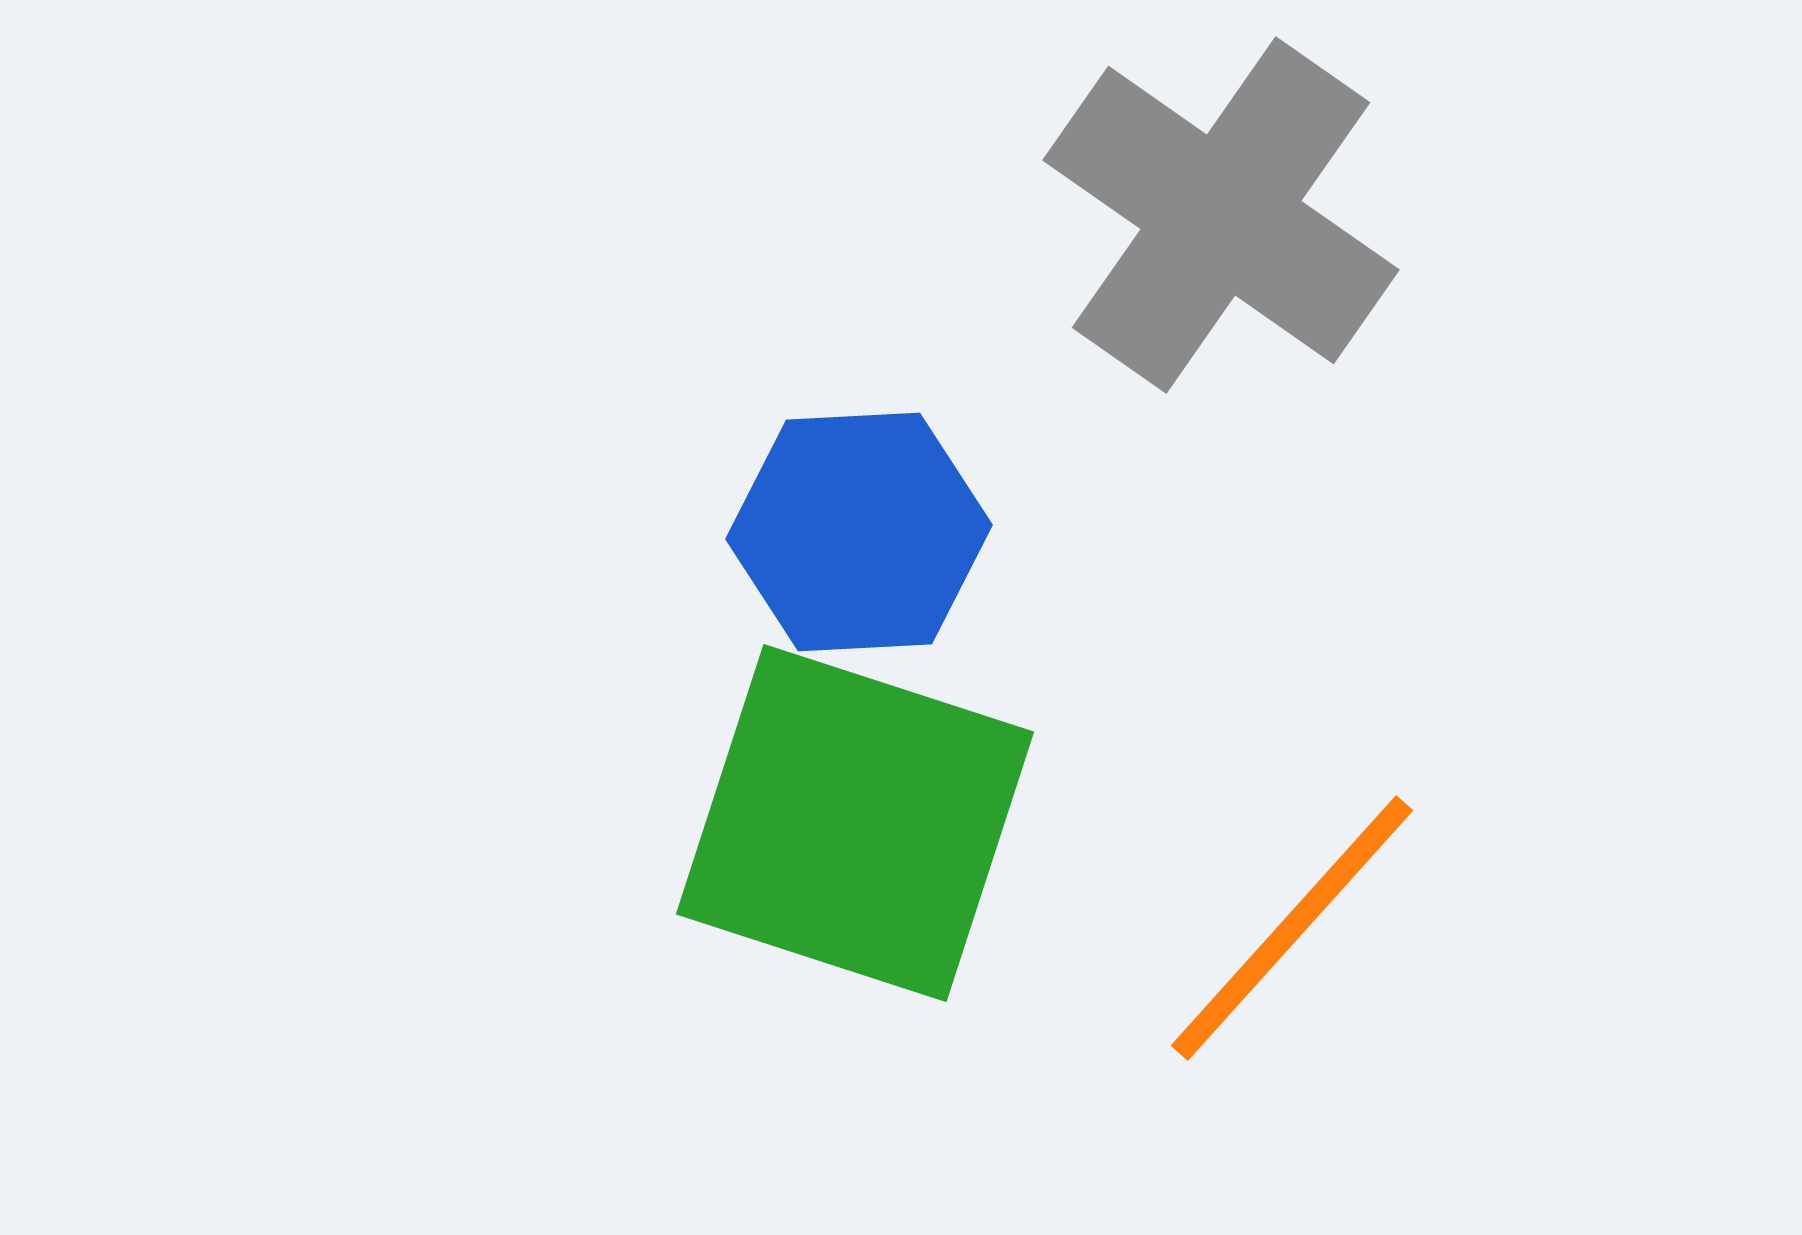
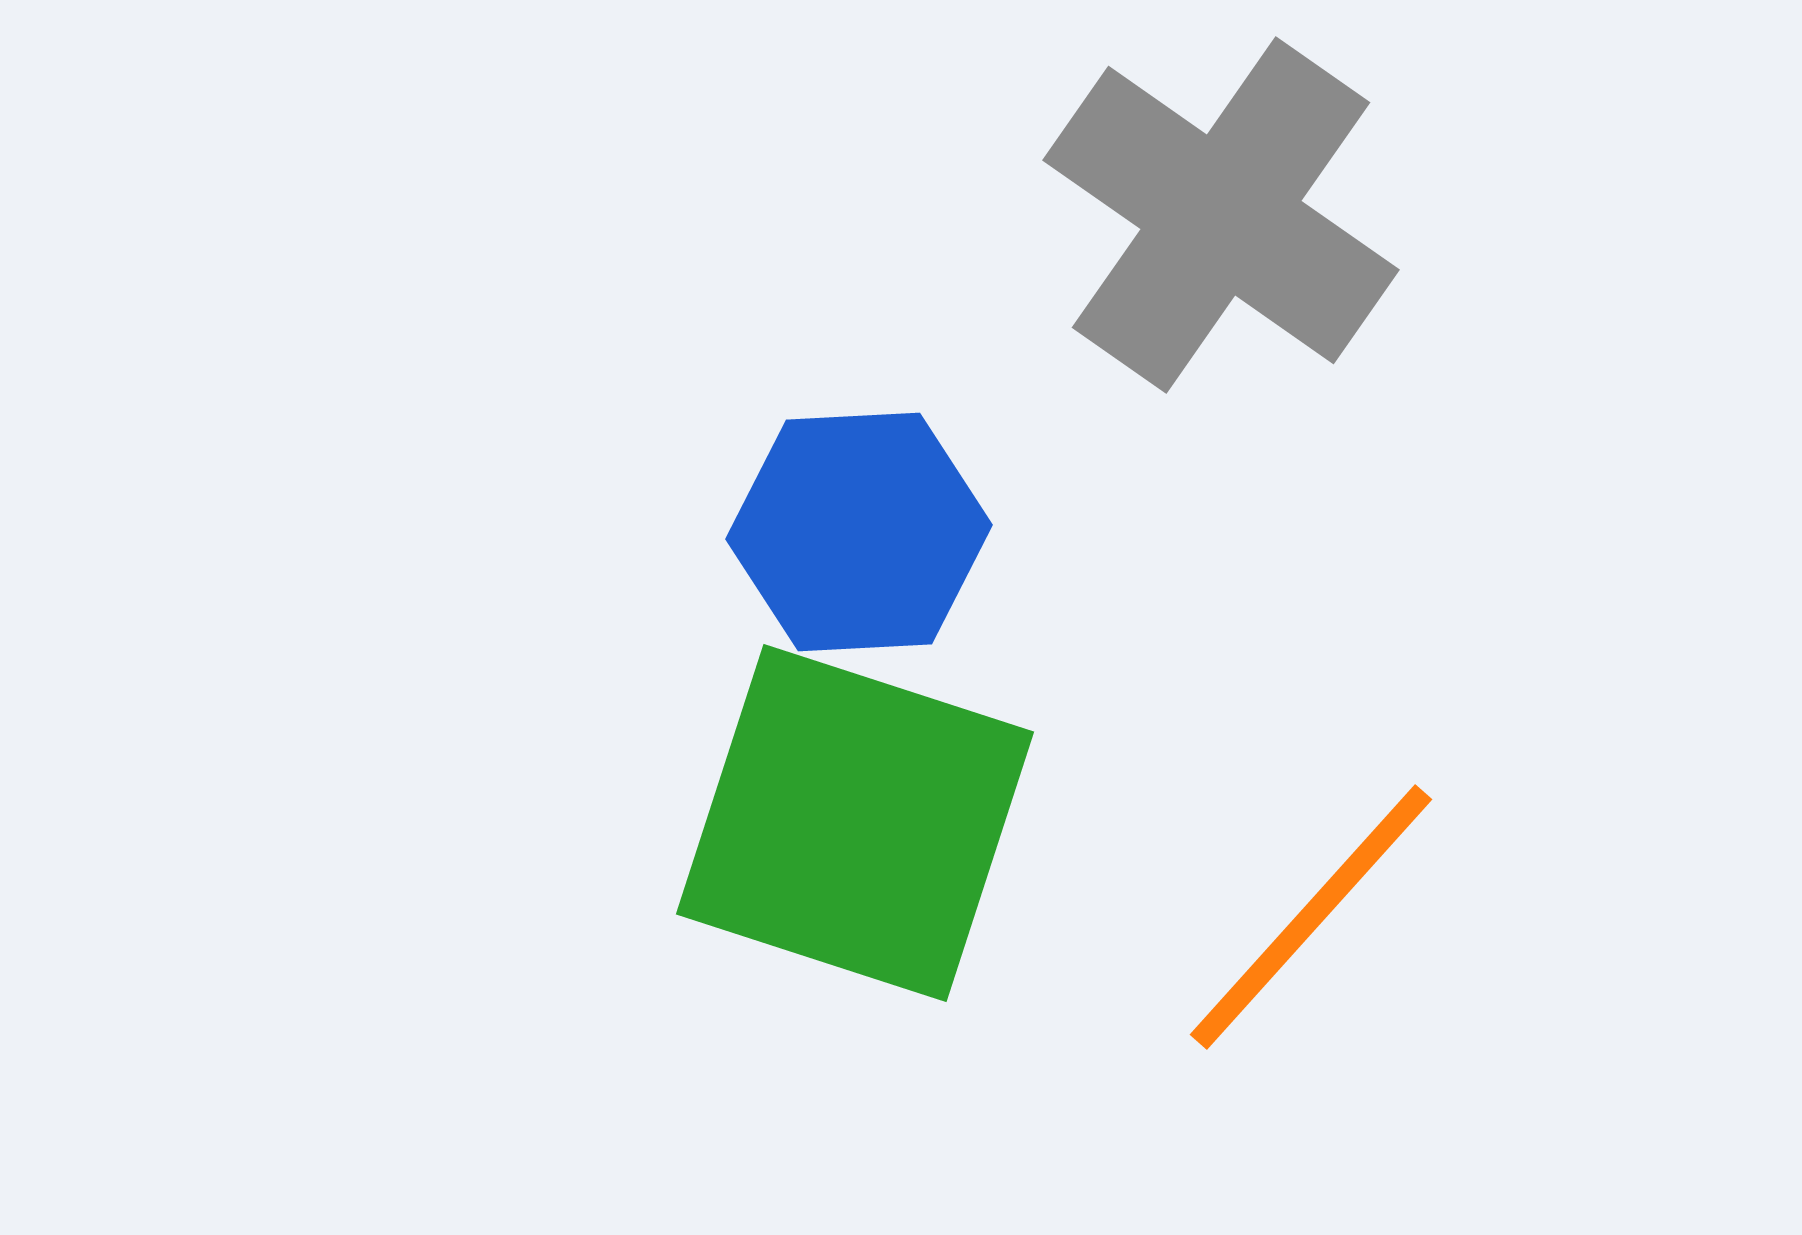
orange line: moved 19 px right, 11 px up
